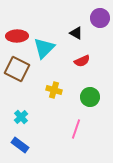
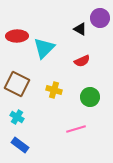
black triangle: moved 4 px right, 4 px up
brown square: moved 15 px down
cyan cross: moved 4 px left; rotated 16 degrees counterclockwise
pink line: rotated 54 degrees clockwise
